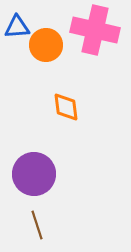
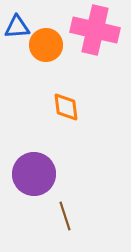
brown line: moved 28 px right, 9 px up
